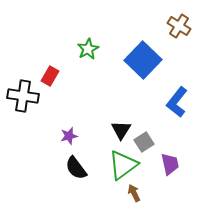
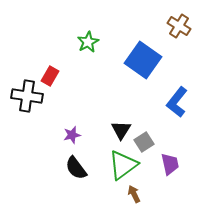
green star: moved 7 px up
blue square: rotated 9 degrees counterclockwise
black cross: moved 4 px right
purple star: moved 3 px right, 1 px up
brown arrow: moved 1 px down
